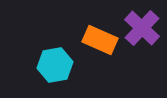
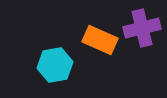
purple cross: rotated 33 degrees clockwise
